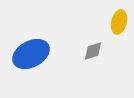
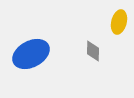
gray diamond: rotated 70 degrees counterclockwise
